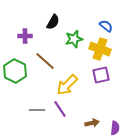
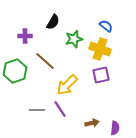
green hexagon: rotated 15 degrees clockwise
